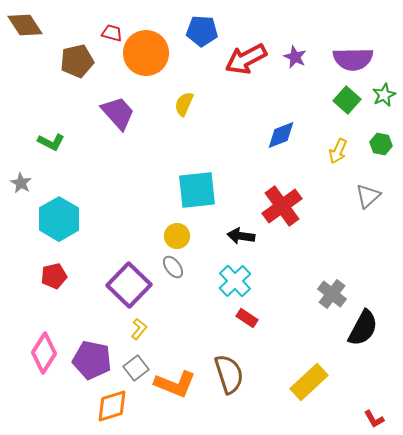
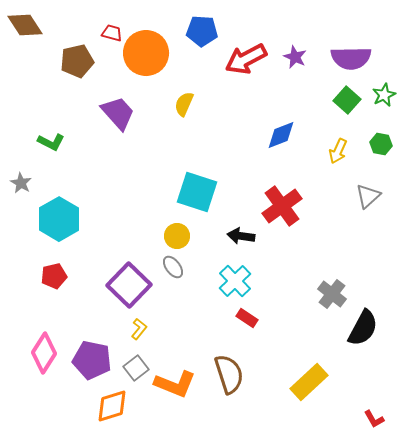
purple semicircle: moved 2 px left, 1 px up
cyan square: moved 2 px down; rotated 24 degrees clockwise
